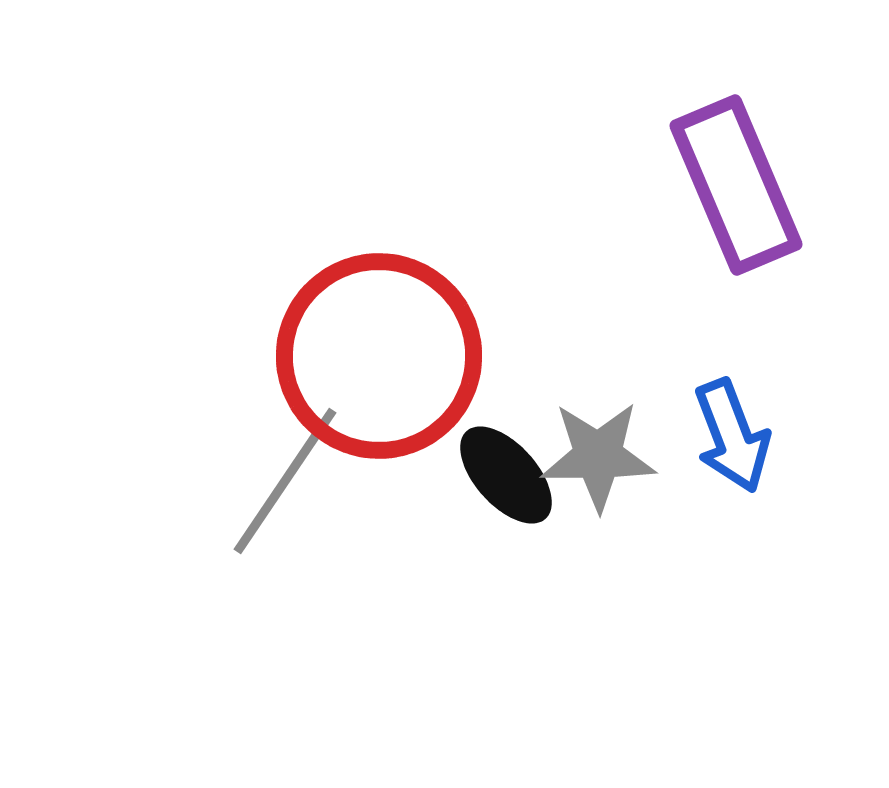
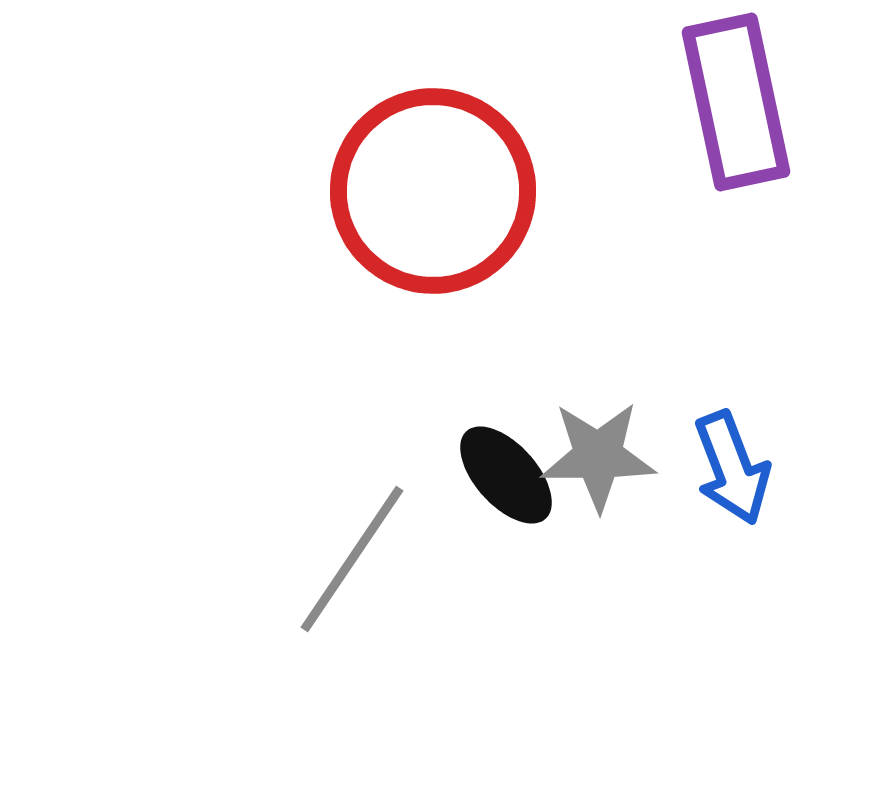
purple rectangle: moved 83 px up; rotated 11 degrees clockwise
red circle: moved 54 px right, 165 px up
blue arrow: moved 32 px down
gray line: moved 67 px right, 78 px down
